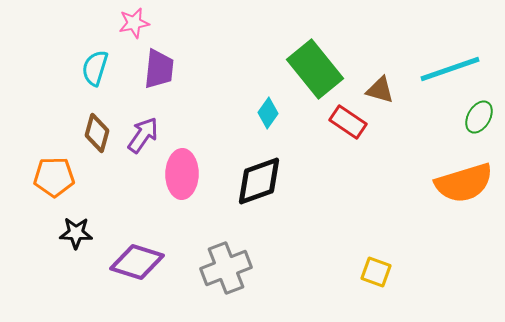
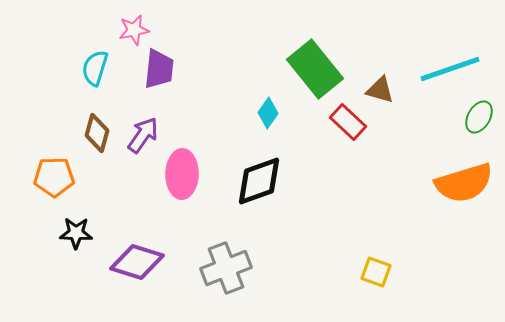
pink star: moved 7 px down
red rectangle: rotated 9 degrees clockwise
